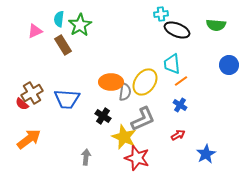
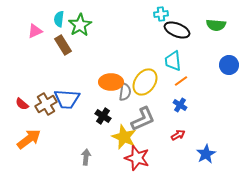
cyan trapezoid: moved 1 px right, 3 px up
brown cross: moved 14 px right, 11 px down
